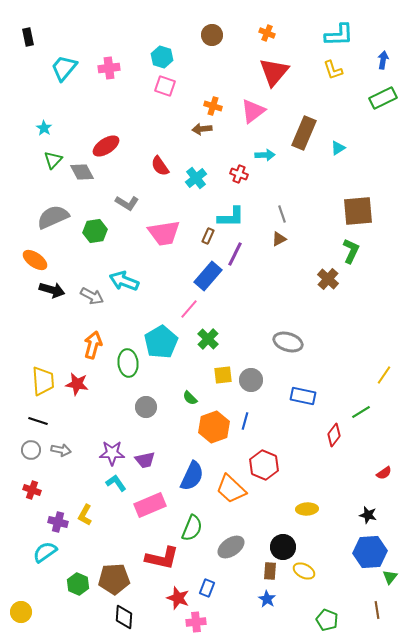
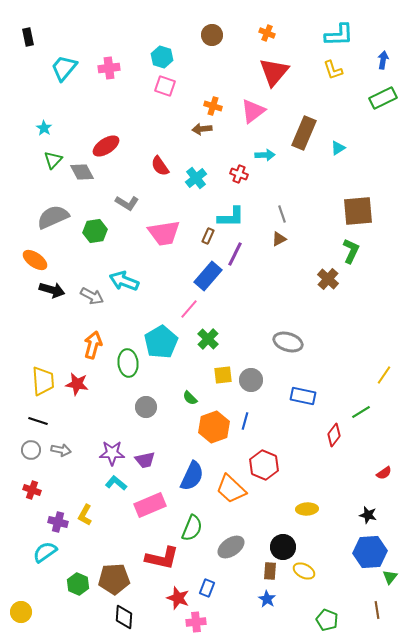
cyan L-shape at (116, 483): rotated 15 degrees counterclockwise
